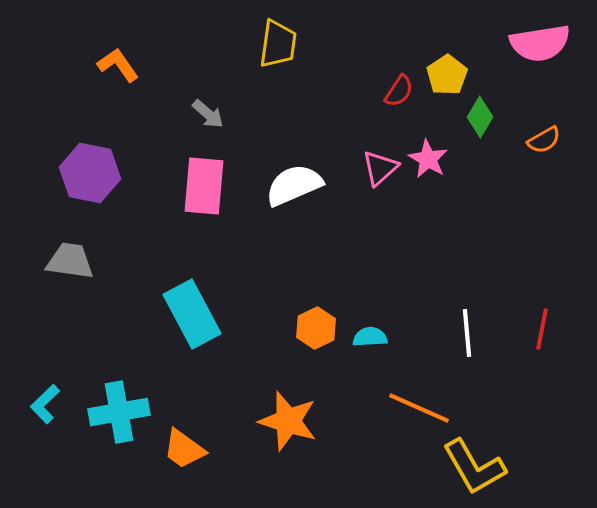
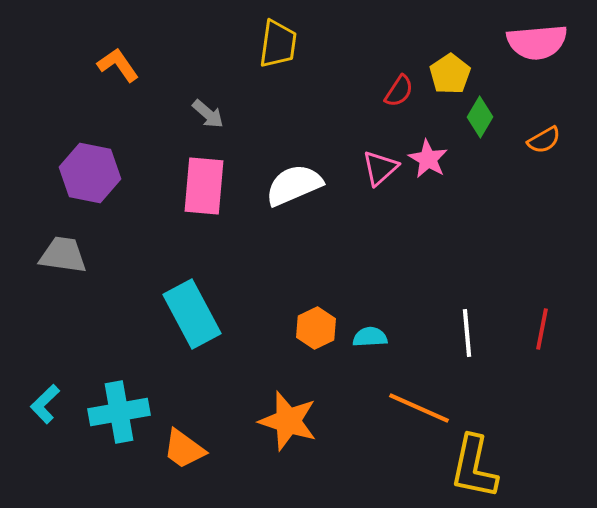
pink semicircle: moved 3 px left, 1 px up; rotated 4 degrees clockwise
yellow pentagon: moved 3 px right, 1 px up
gray trapezoid: moved 7 px left, 6 px up
yellow L-shape: rotated 42 degrees clockwise
